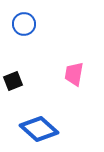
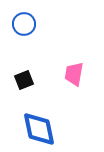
black square: moved 11 px right, 1 px up
blue diamond: rotated 36 degrees clockwise
